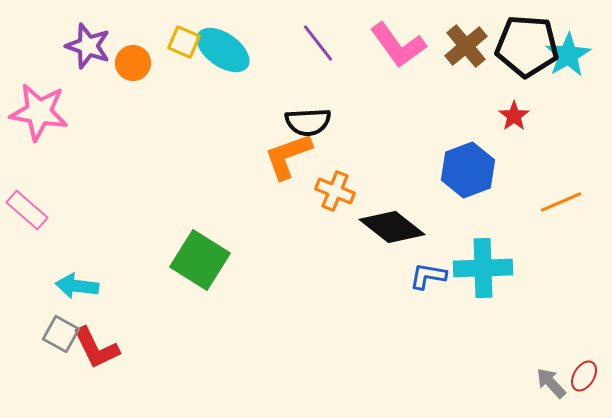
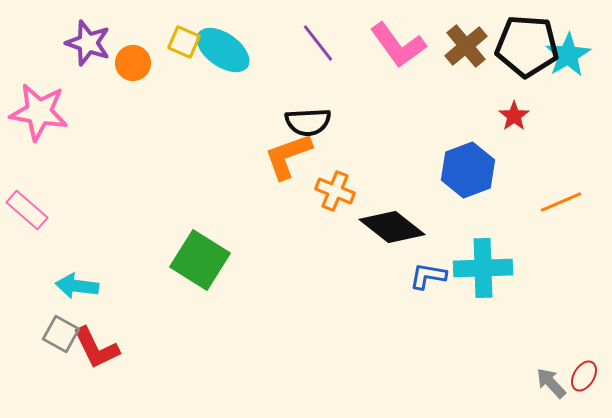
purple star: moved 3 px up
